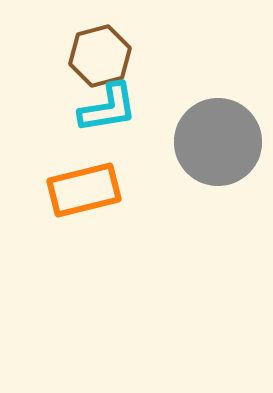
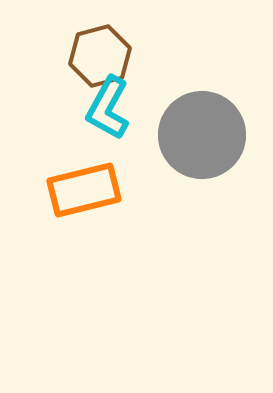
cyan L-shape: rotated 128 degrees clockwise
gray circle: moved 16 px left, 7 px up
